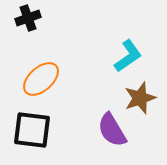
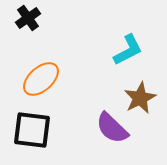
black cross: rotated 15 degrees counterclockwise
cyan L-shape: moved 6 px up; rotated 8 degrees clockwise
brown star: rotated 8 degrees counterclockwise
purple semicircle: moved 2 px up; rotated 15 degrees counterclockwise
